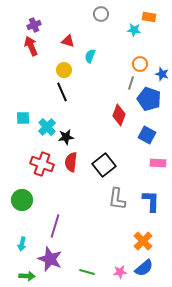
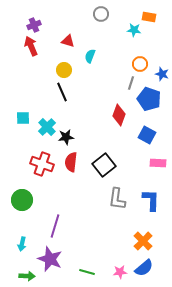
blue L-shape: moved 1 px up
